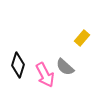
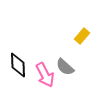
yellow rectangle: moved 2 px up
black diamond: rotated 20 degrees counterclockwise
